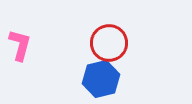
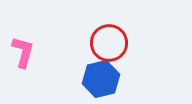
pink L-shape: moved 3 px right, 7 px down
